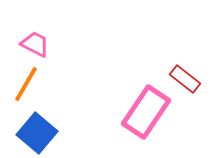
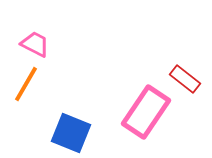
blue square: moved 34 px right; rotated 18 degrees counterclockwise
